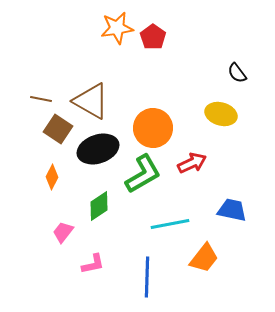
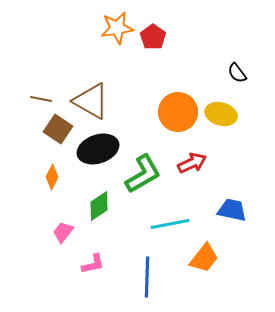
orange circle: moved 25 px right, 16 px up
